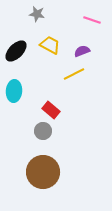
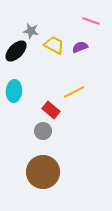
gray star: moved 6 px left, 17 px down
pink line: moved 1 px left, 1 px down
yellow trapezoid: moved 4 px right
purple semicircle: moved 2 px left, 4 px up
yellow line: moved 18 px down
